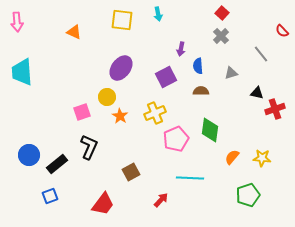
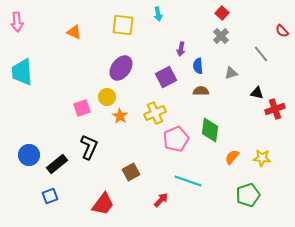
yellow square: moved 1 px right, 5 px down
pink square: moved 4 px up
cyan line: moved 2 px left, 3 px down; rotated 16 degrees clockwise
